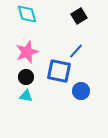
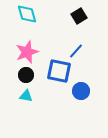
black circle: moved 2 px up
